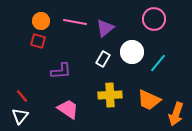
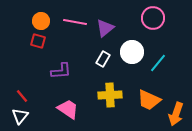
pink circle: moved 1 px left, 1 px up
